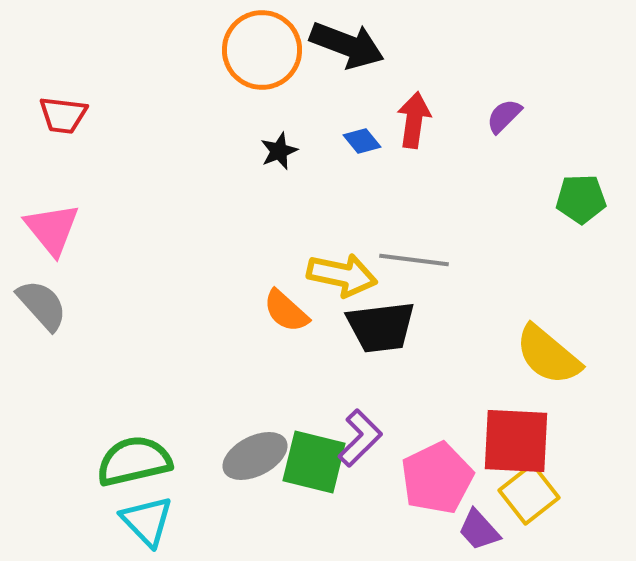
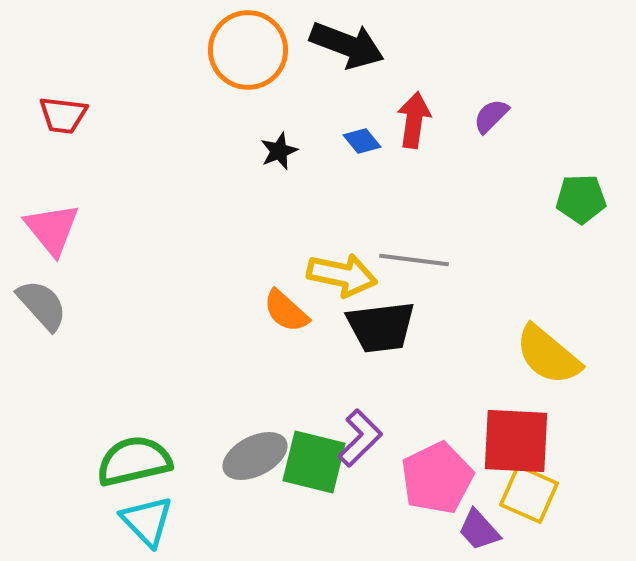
orange circle: moved 14 px left
purple semicircle: moved 13 px left
yellow square: rotated 28 degrees counterclockwise
